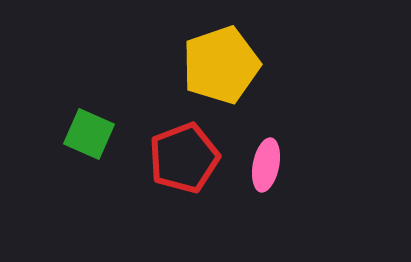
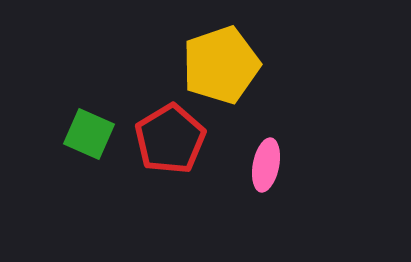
red pentagon: moved 14 px left, 19 px up; rotated 10 degrees counterclockwise
